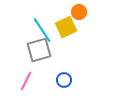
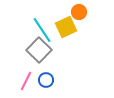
gray square: rotated 30 degrees counterclockwise
blue circle: moved 18 px left
